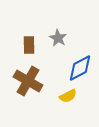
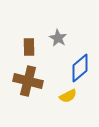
brown rectangle: moved 2 px down
blue diamond: rotated 12 degrees counterclockwise
brown cross: rotated 16 degrees counterclockwise
